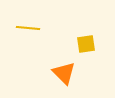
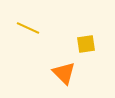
yellow line: rotated 20 degrees clockwise
